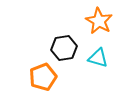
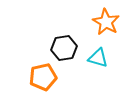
orange star: moved 7 px right, 1 px down
orange pentagon: rotated 8 degrees clockwise
